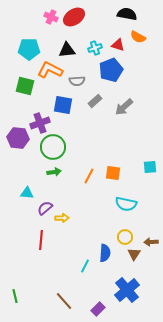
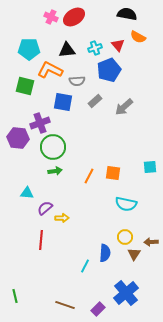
red triangle: rotated 32 degrees clockwise
blue pentagon: moved 2 px left
blue square: moved 3 px up
green arrow: moved 1 px right, 1 px up
blue cross: moved 1 px left, 3 px down
brown line: moved 1 px right, 4 px down; rotated 30 degrees counterclockwise
